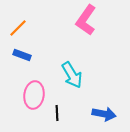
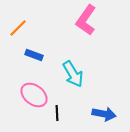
blue rectangle: moved 12 px right
cyan arrow: moved 1 px right, 1 px up
pink ellipse: rotated 60 degrees counterclockwise
